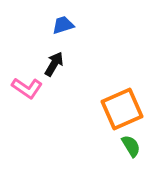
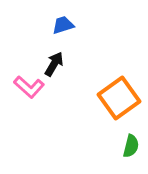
pink L-shape: moved 2 px right, 1 px up; rotated 8 degrees clockwise
orange square: moved 3 px left, 11 px up; rotated 12 degrees counterclockwise
green semicircle: rotated 45 degrees clockwise
